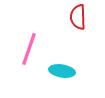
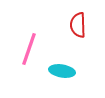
red semicircle: moved 8 px down
